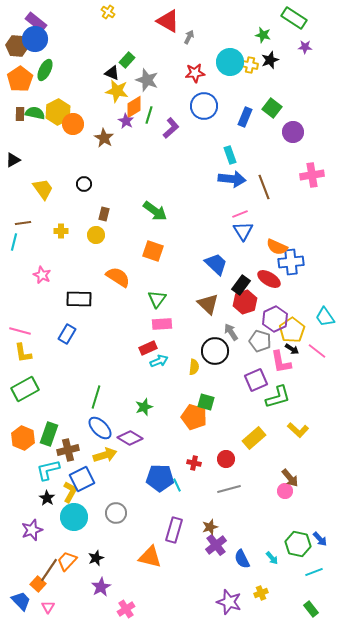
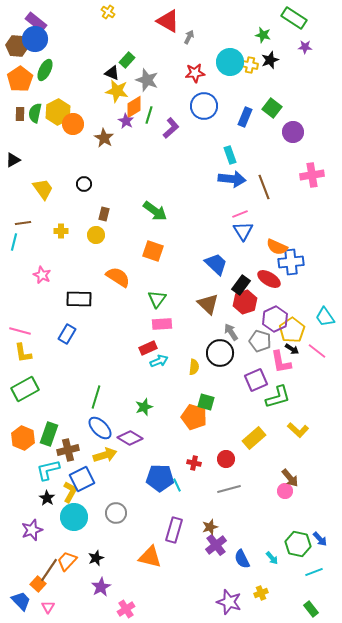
green semicircle at (35, 113): rotated 90 degrees counterclockwise
black circle at (215, 351): moved 5 px right, 2 px down
